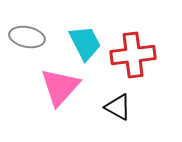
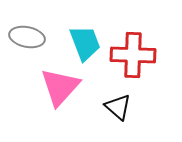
cyan trapezoid: rotated 6 degrees clockwise
red cross: rotated 9 degrees clockwise
black triangle: rotated 12 degrees clockwise
